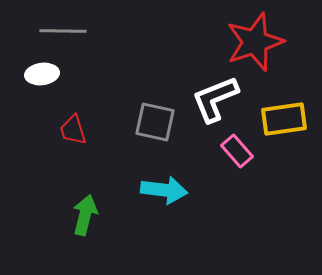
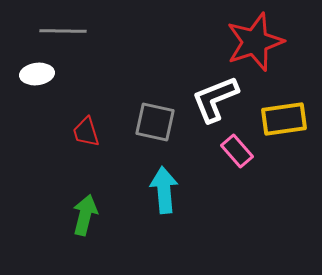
white ellipse: moved 5 px left
red trapezoid: moved 13 px right, 2 px down
cyan arrow: rotated 102 degrees counterclockwise
